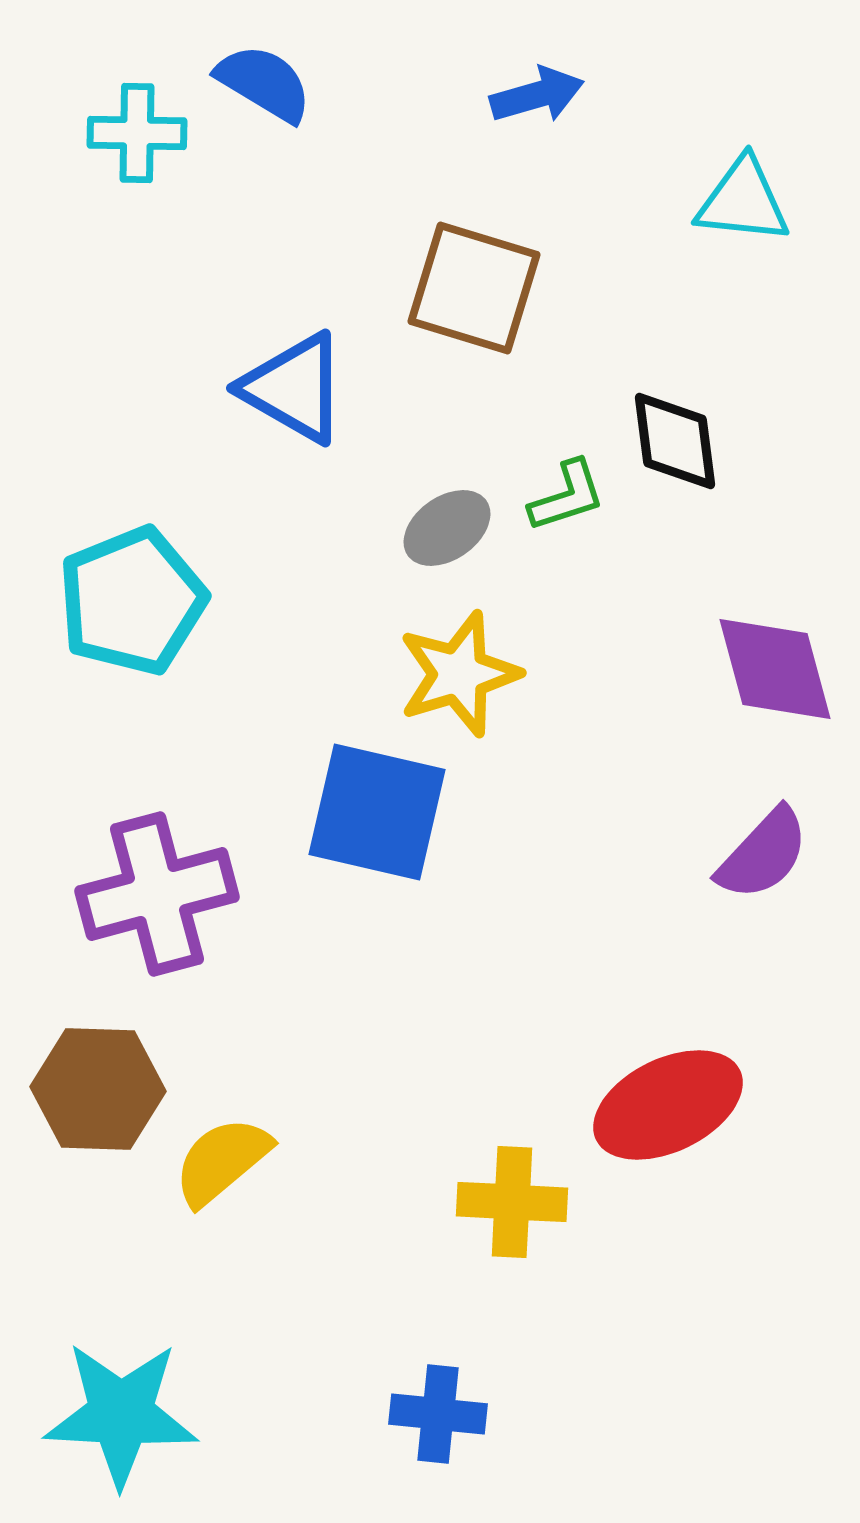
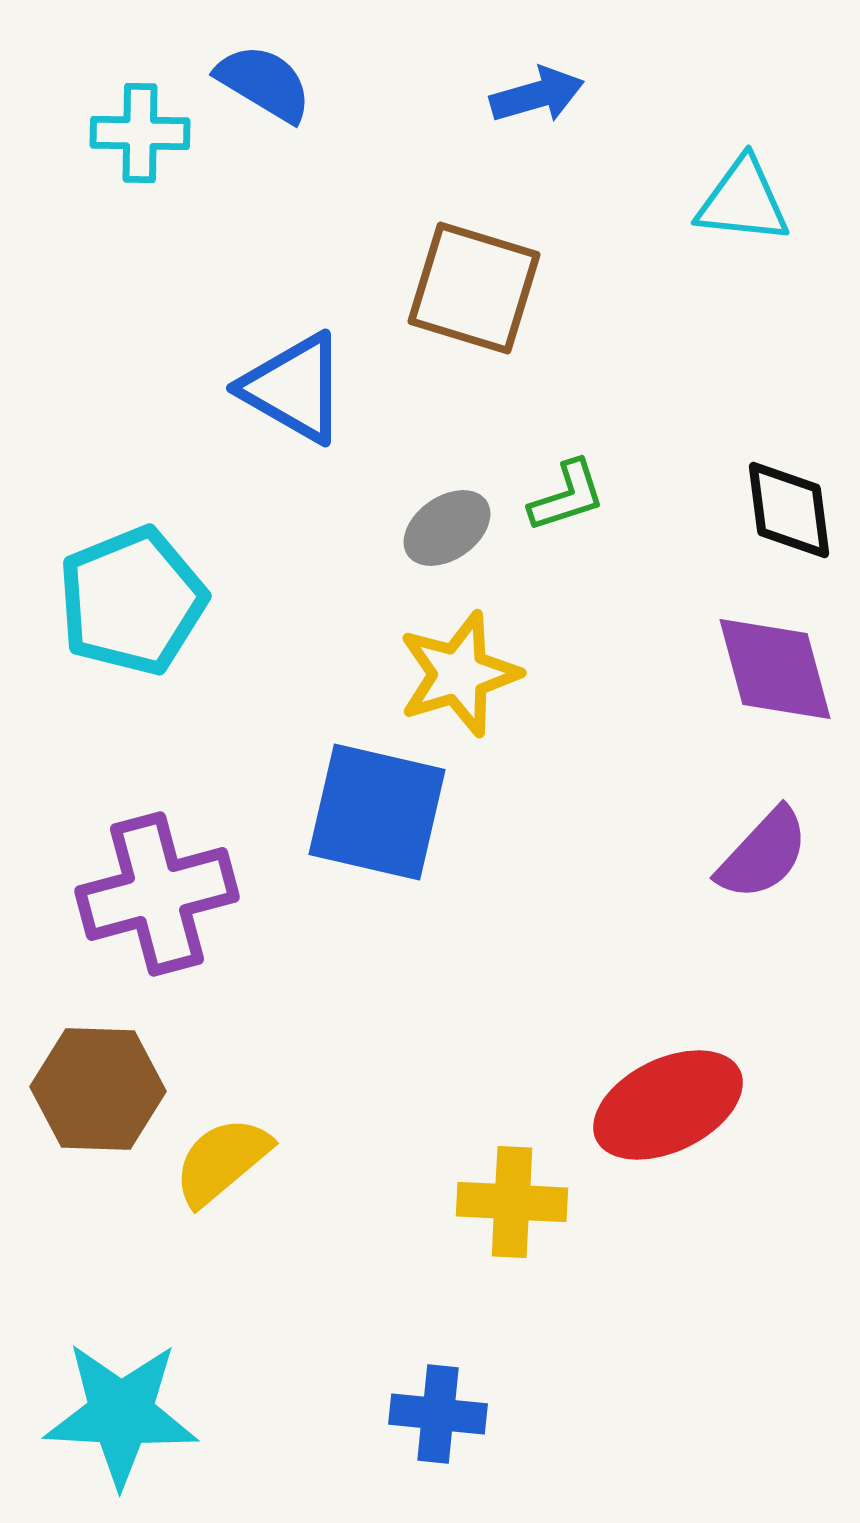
cyan cross: moved 3 px right
black diamond: moved 114 px right, 69 px down
